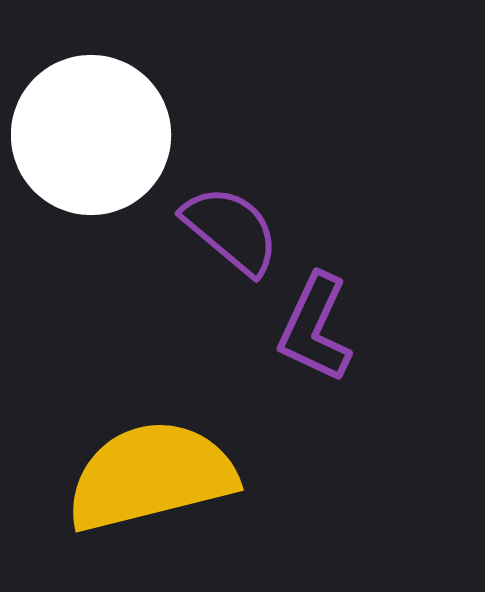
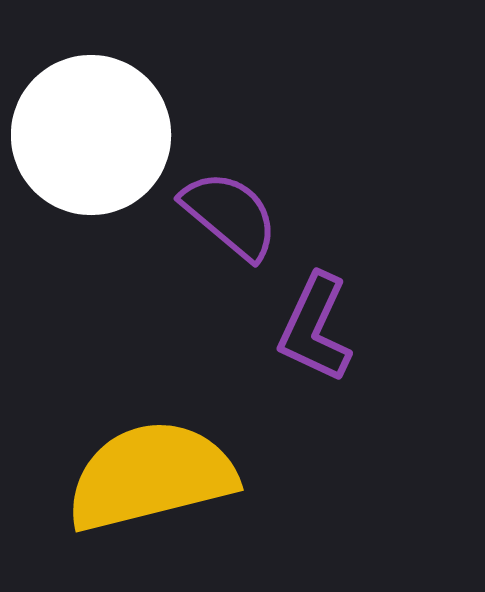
purple semicircle: moved 1 px left, 15 px up
